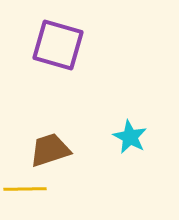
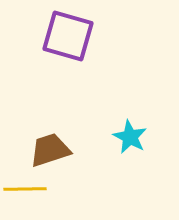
purple square: moved 10 px right, 9 px up
